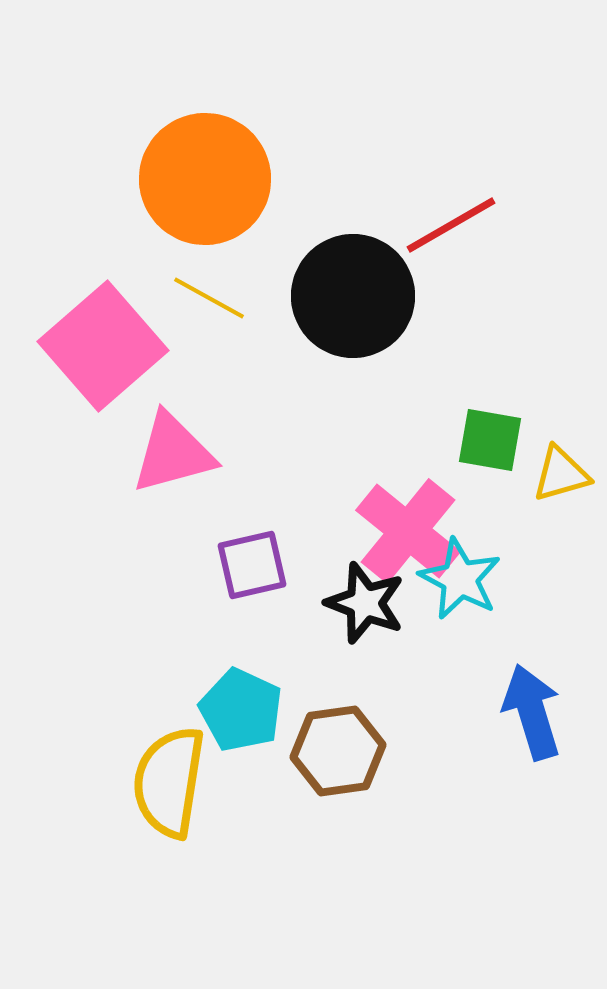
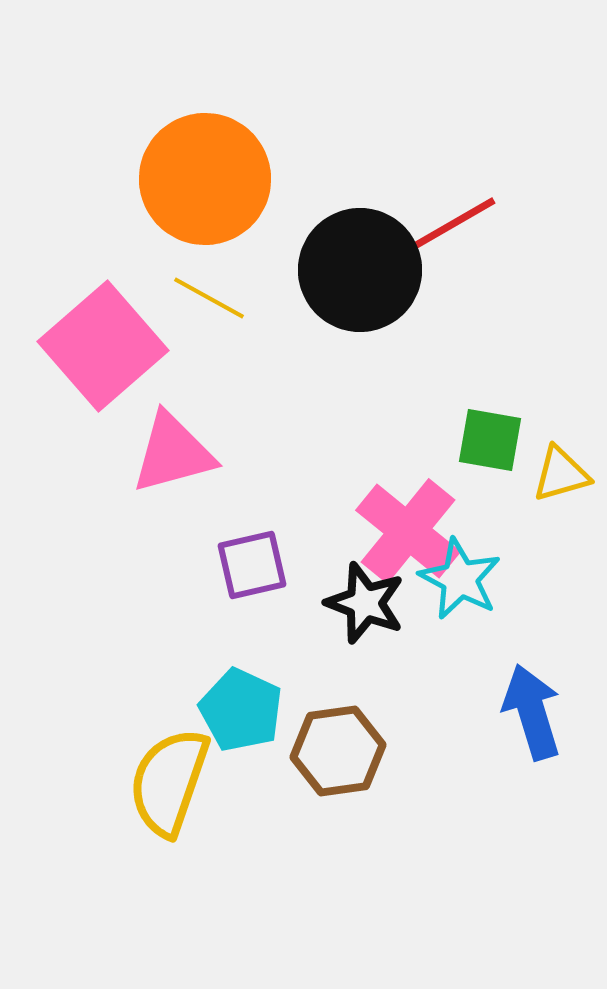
black circle: moved 7 px right, 26 px up
yellow semicircle: rotated 10 degrees clockwise
